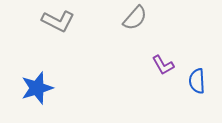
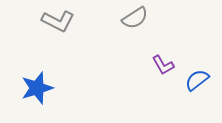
gray semicircle: rotated 16 degrees clockwise
blue semicircle: moved 1 px up; rotated 55 degrees clockwise
